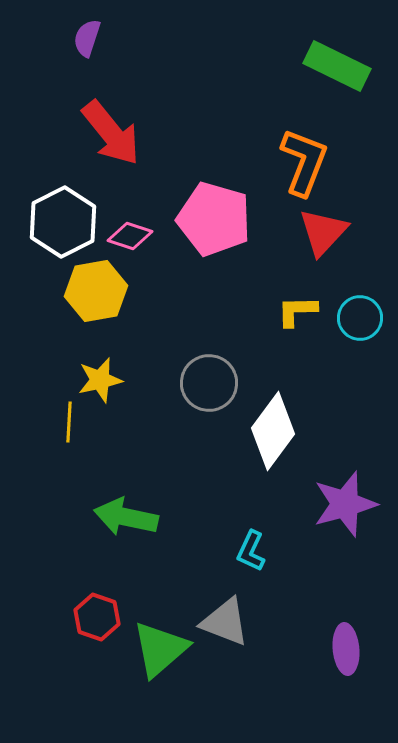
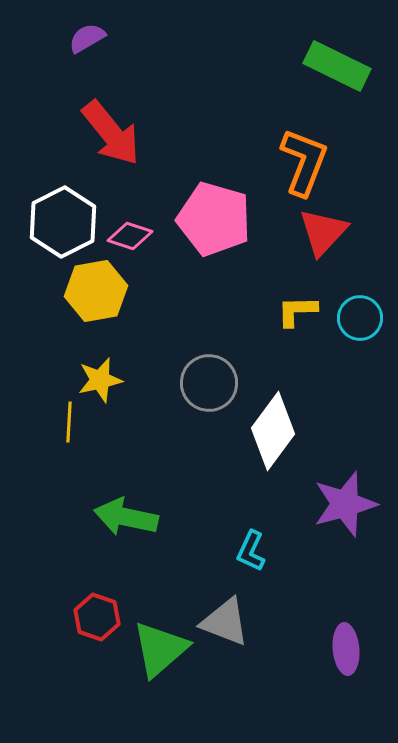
purple semicircle: rotated 42 degrees clockwise
